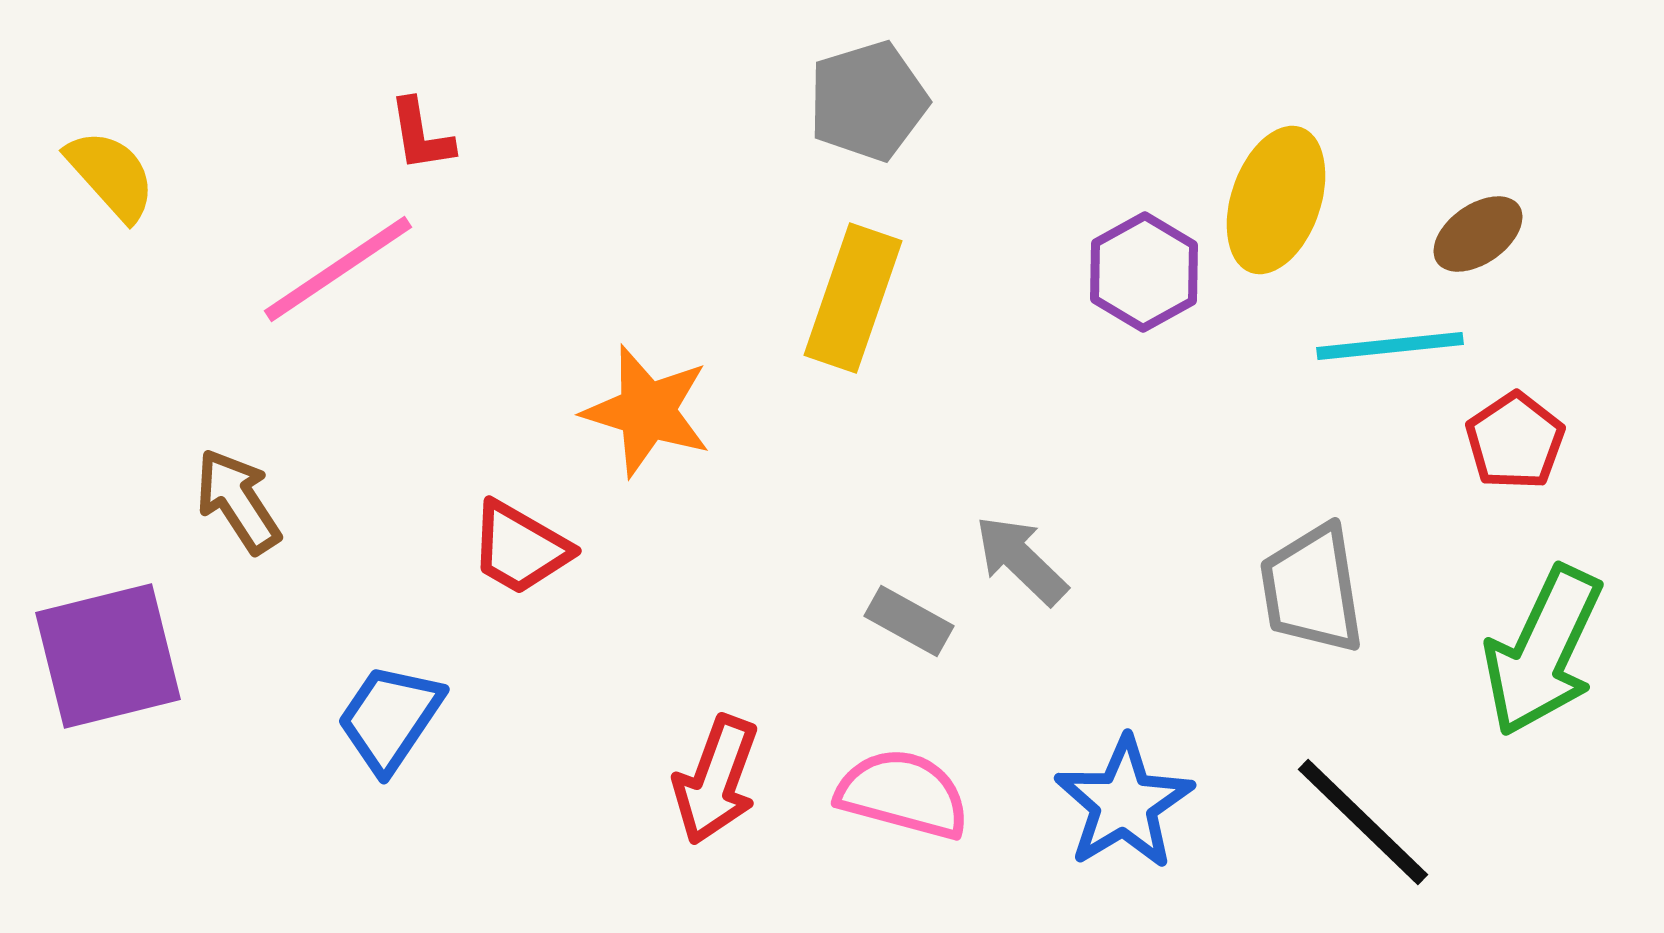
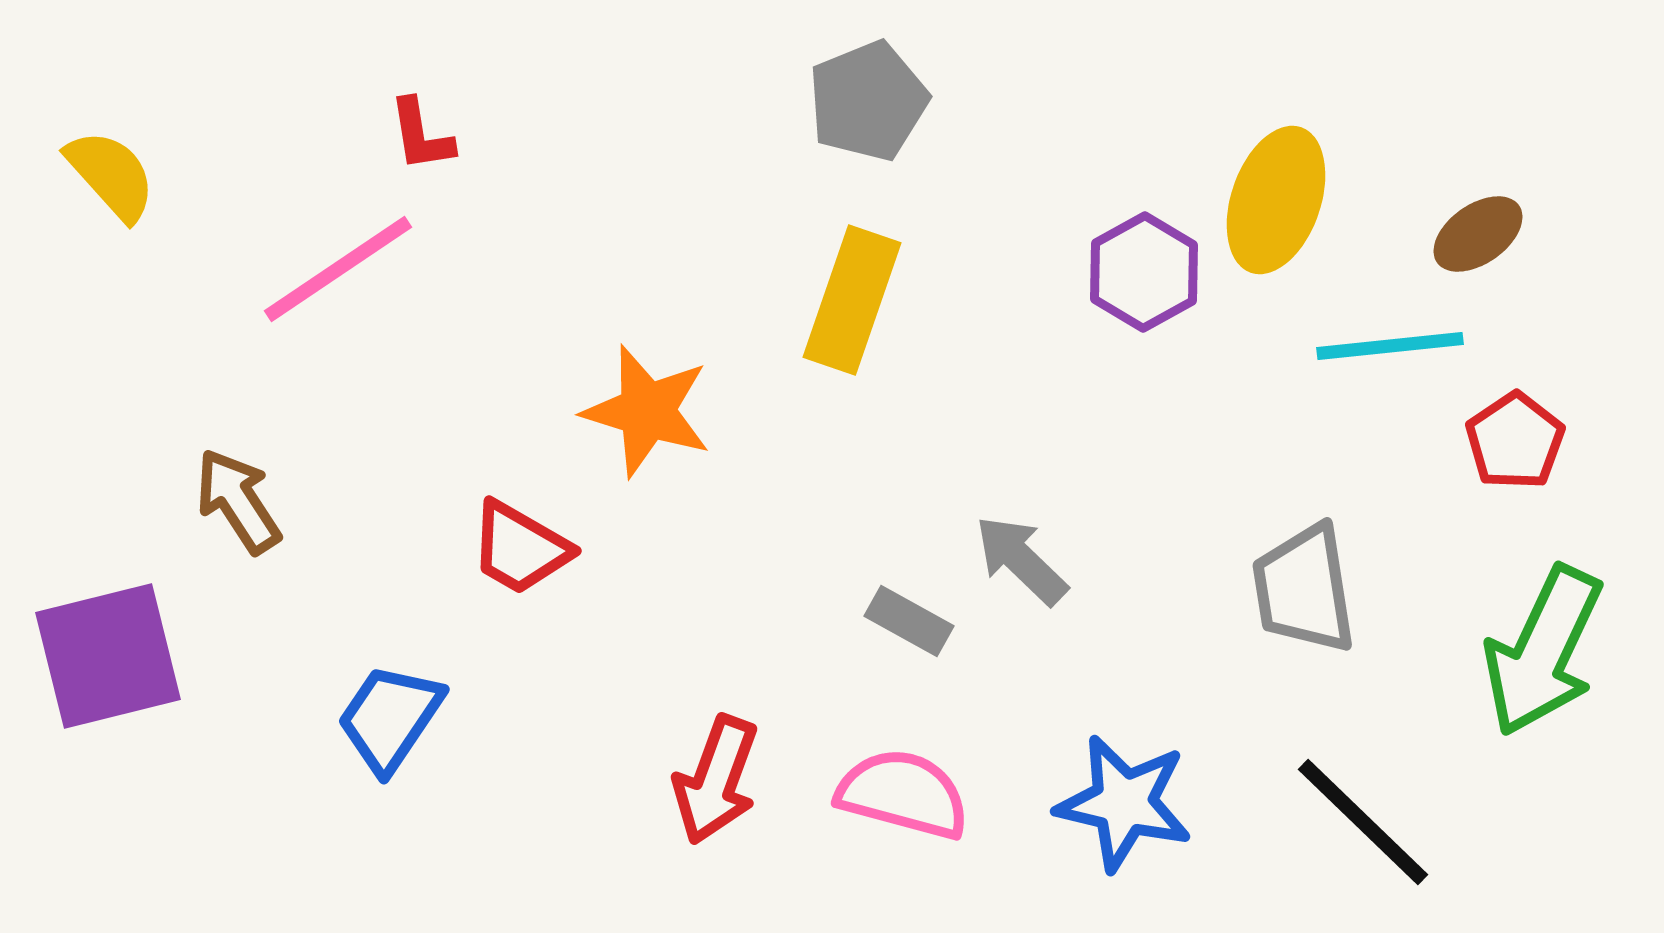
gray pentagon: rotated 5 degrees counterclockwise
yellow rectangle: moved 1 px left, 2 px down
gray trapezoid: moved 8 px left
blue star: rotated 28 degrees counterclockwise
